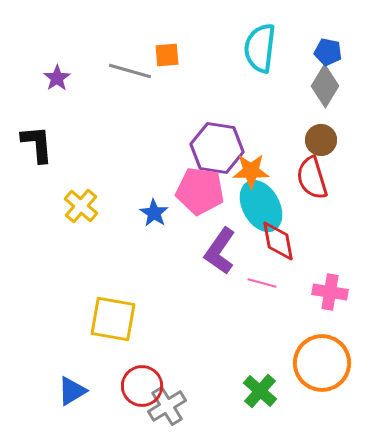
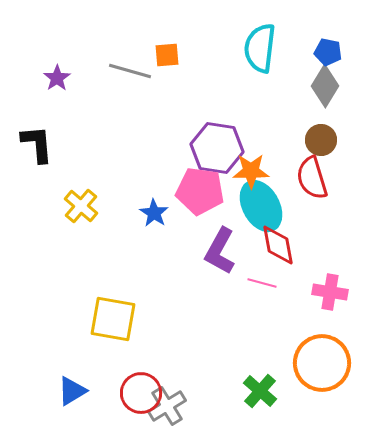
red diamond: moved 4 px down
purple L-shape: rotated 6 degrees counterclockwise
red circle: moved 1 px left, 7 px down
